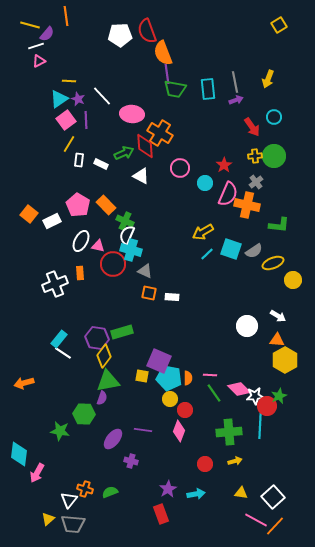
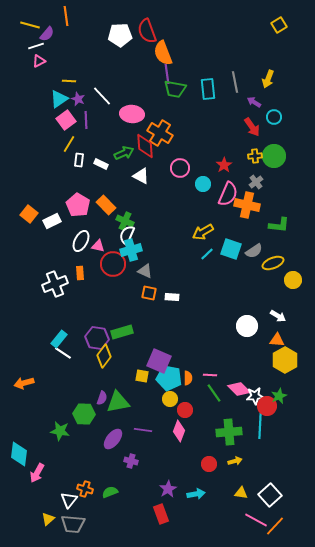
purple arrow at (236, 100): moved 18 px right, 2 px down; rotated 128 degrees counterclockwise
cyan circle at (205, 183): moved 2 px left, 1 px down
cyan cross at (131, 250): rotated 30 degrees counterclockwise
green triangle at (108, 381): moved 10 px right, 21 px down
red circle at (205, 464): moved 4 px right
white square at (273, 497): moved 3 px left, 2 px up
